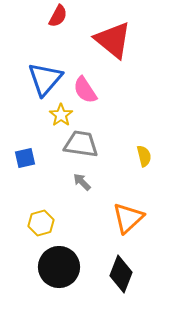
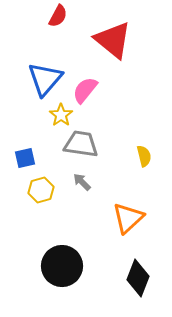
pink semicircle: rotated 72 degrees clockwise
yellow hexagon: moved 33 px up
black circle: moved 3 px right, 1 px up
black diamond: moved 17 px right, 4 px down
